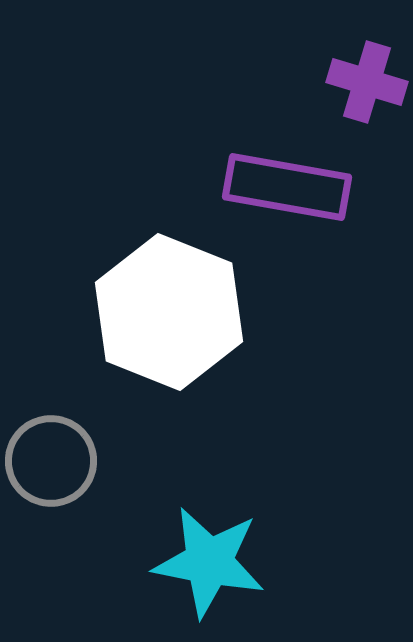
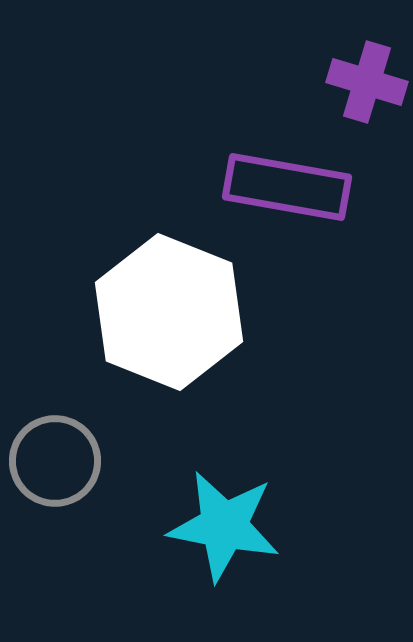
gray circle: moved 4 px right
cyan star: moved 15 px right, 36 px up
